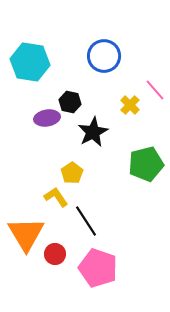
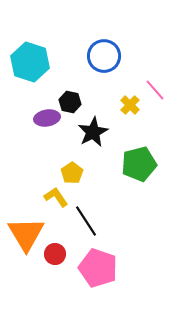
cyan hexagon: rotated 9 degrees clockwise
green pentagon: moved 7 px left
